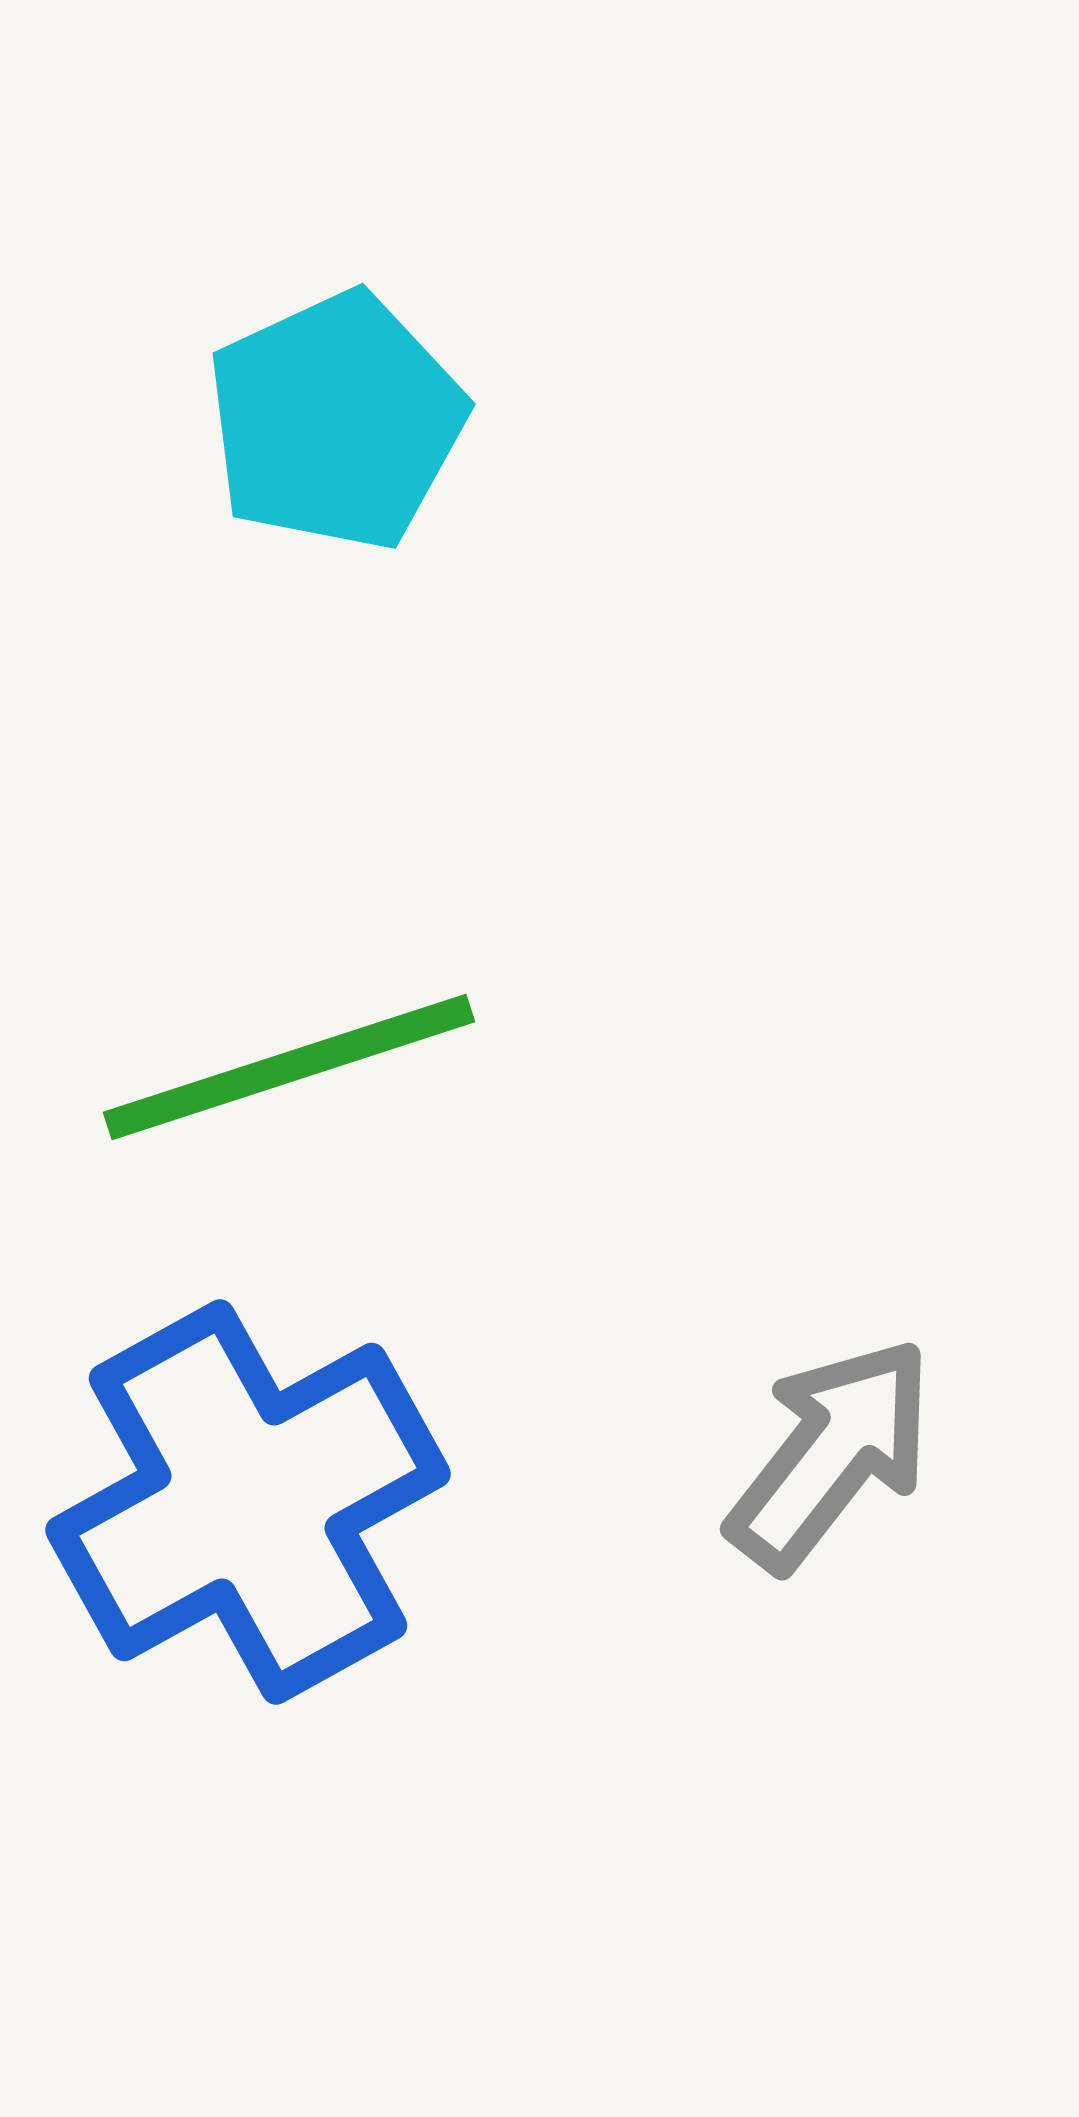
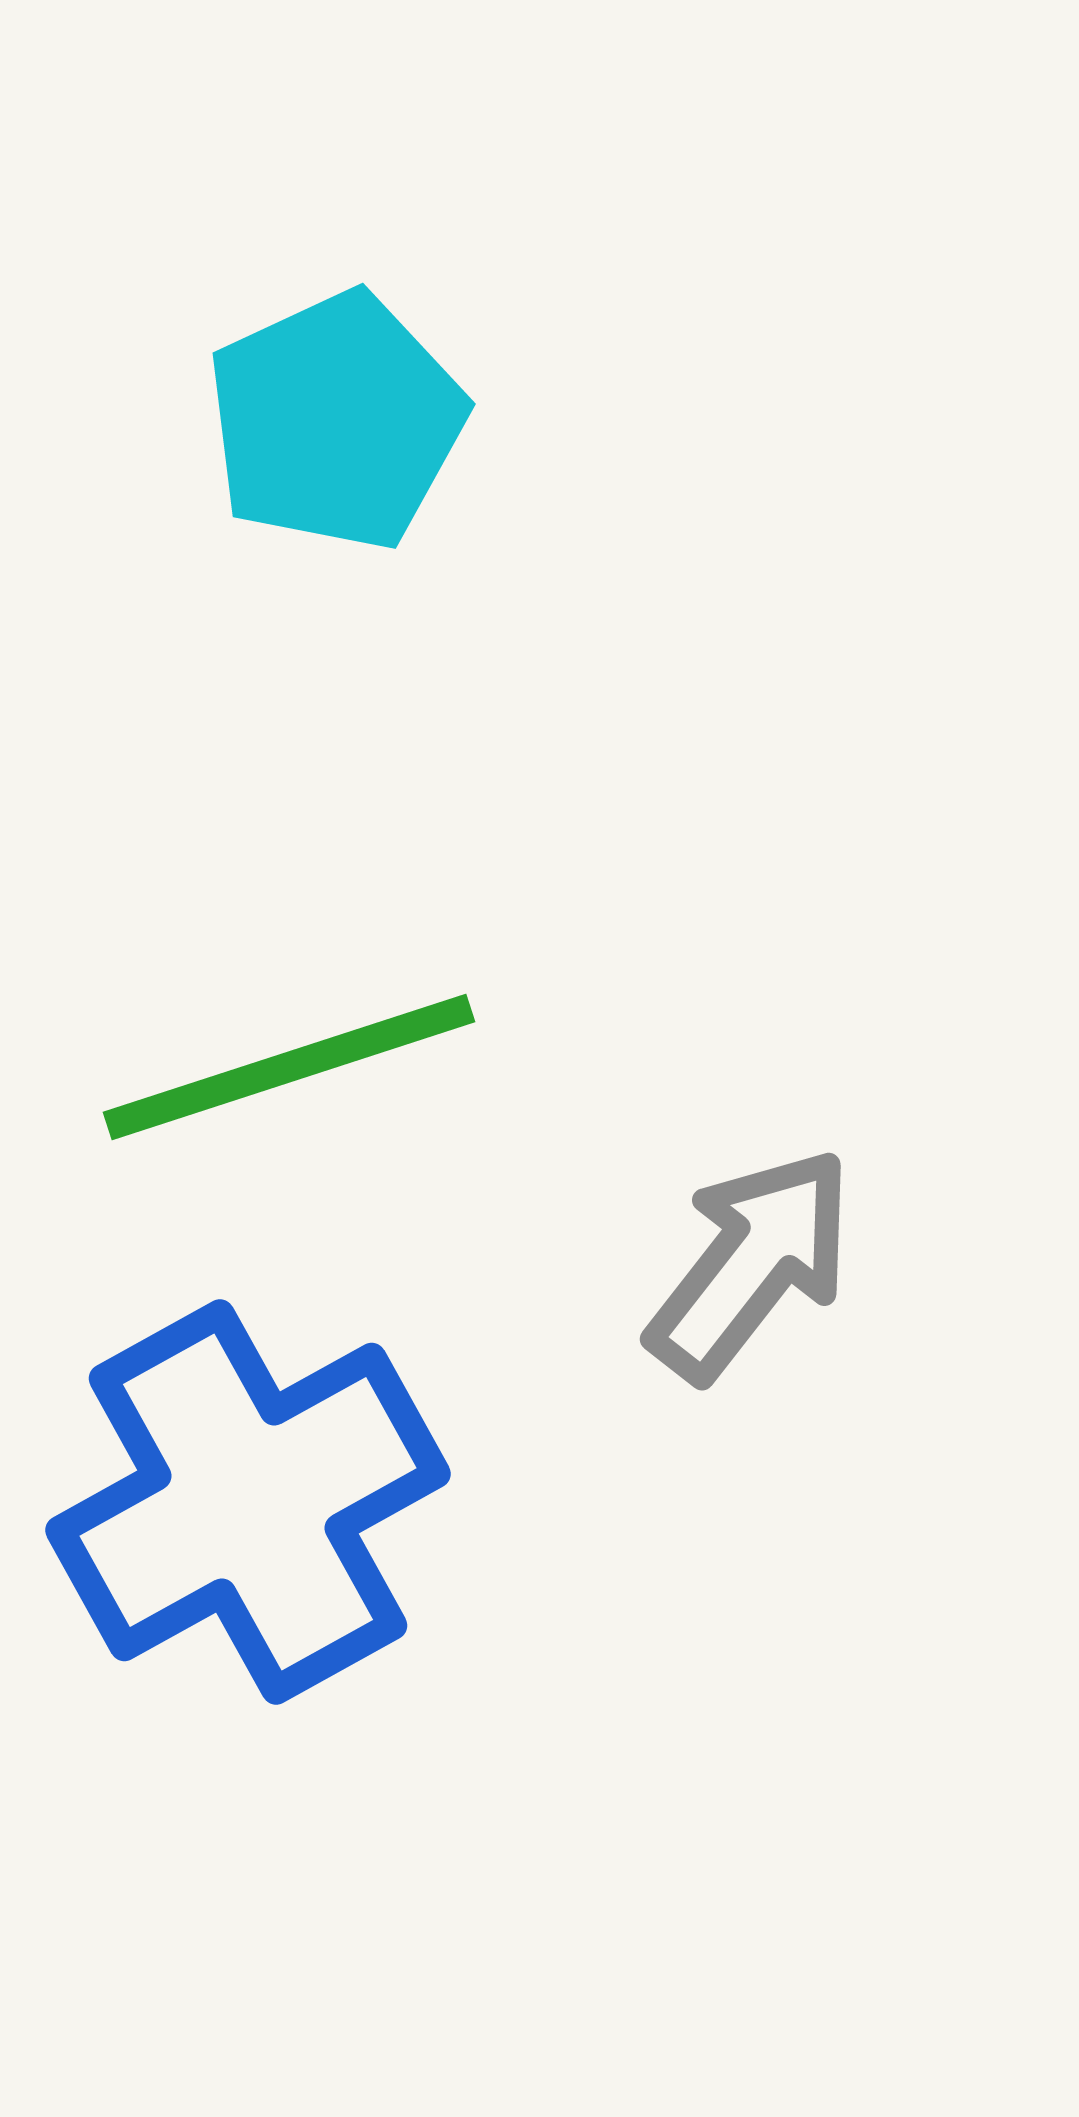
gray arrow: moved 80 px left, 190 px up
